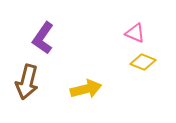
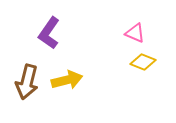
purple L-shape: moved 6 px right, 5 px up
yellow arrow: moved 19 px left, 9 px up
